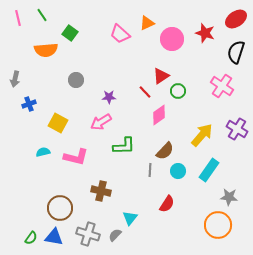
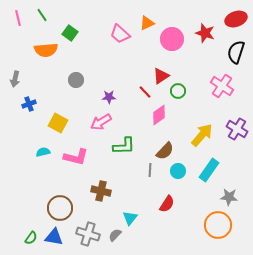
red ellipse: rotated 15 degrees clockwise
